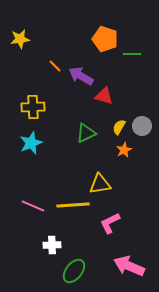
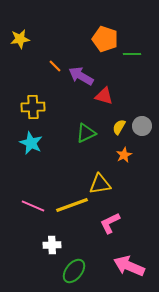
cyan star: rotated 25 degrees counterclockwise
orange star: moved 5 px down
yellow line: moved 1 px left; rotated 16 degrees counterclockwise
